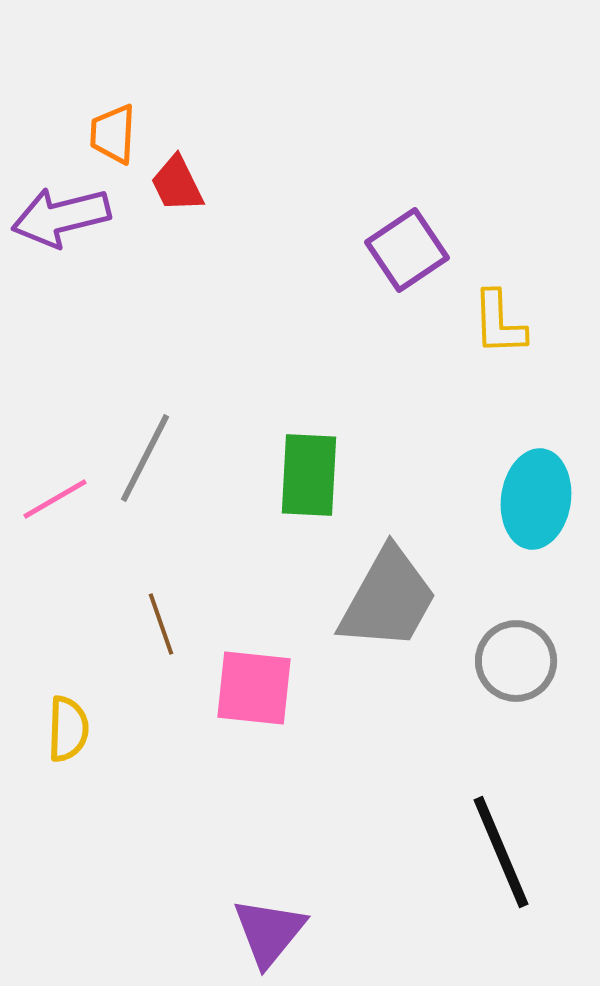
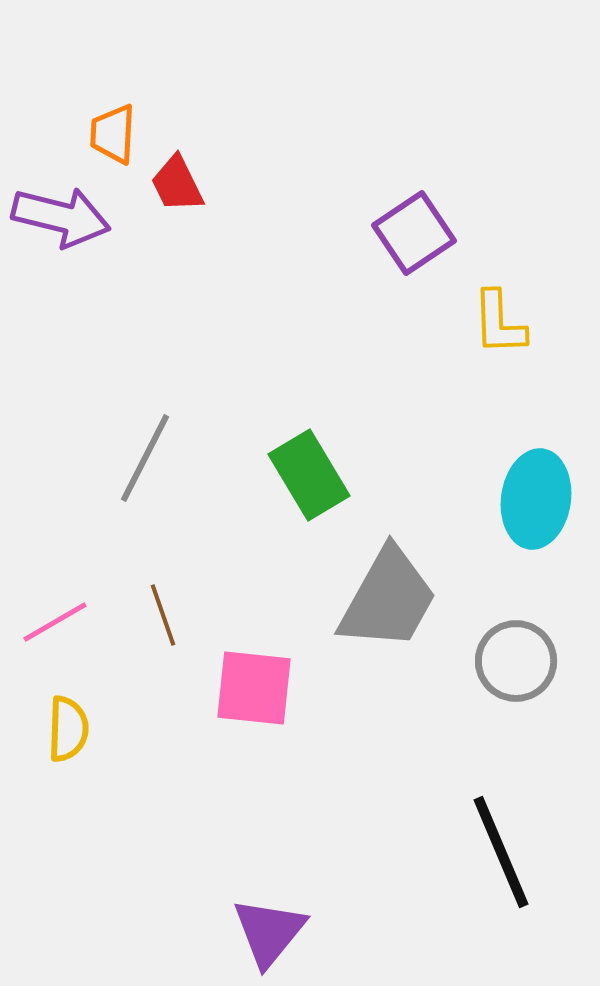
purple arrow: rotated 152 degrees counterclockwise
purple square: moved 7 px right, 17 px up
green rectangle: rotated 34 degrees counterclockwise
pink line: moved 123 px down
brown line: moved 2 px right, 9 px up
